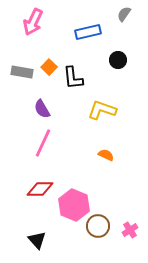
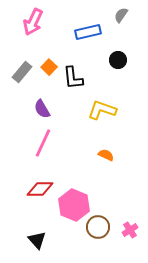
gray semicircle: moved 3 px left, 1 px down
gray rectangle: rotated 60 degrees counterclockwise
brown circle: moved 1 px down
